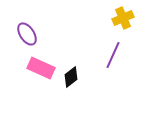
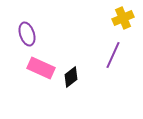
purple ellipse: rotated 15 degrees clockwise
